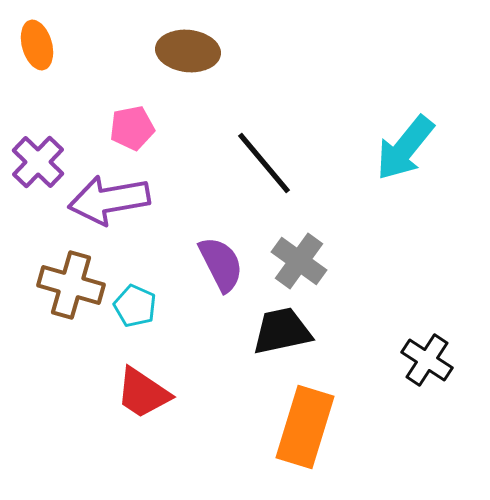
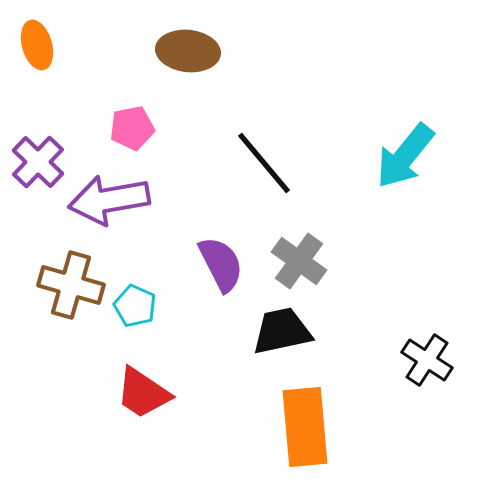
cyan arrow: moved 8 px down
orange rectangle: rotated 22 degrees counterclockwise
